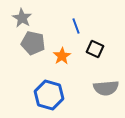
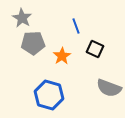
gray pentagon: rotated 15 degrees counterclockwise
gray semicircle: moved 3 px right; rotated 25 degrees clockwise
